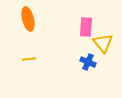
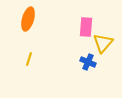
orange ellipse: rotated 30 degrees clockwise
yellow triangle: rotated 20 degrees clockwise
yellow line: rotated 64 degrees counterclockwise
